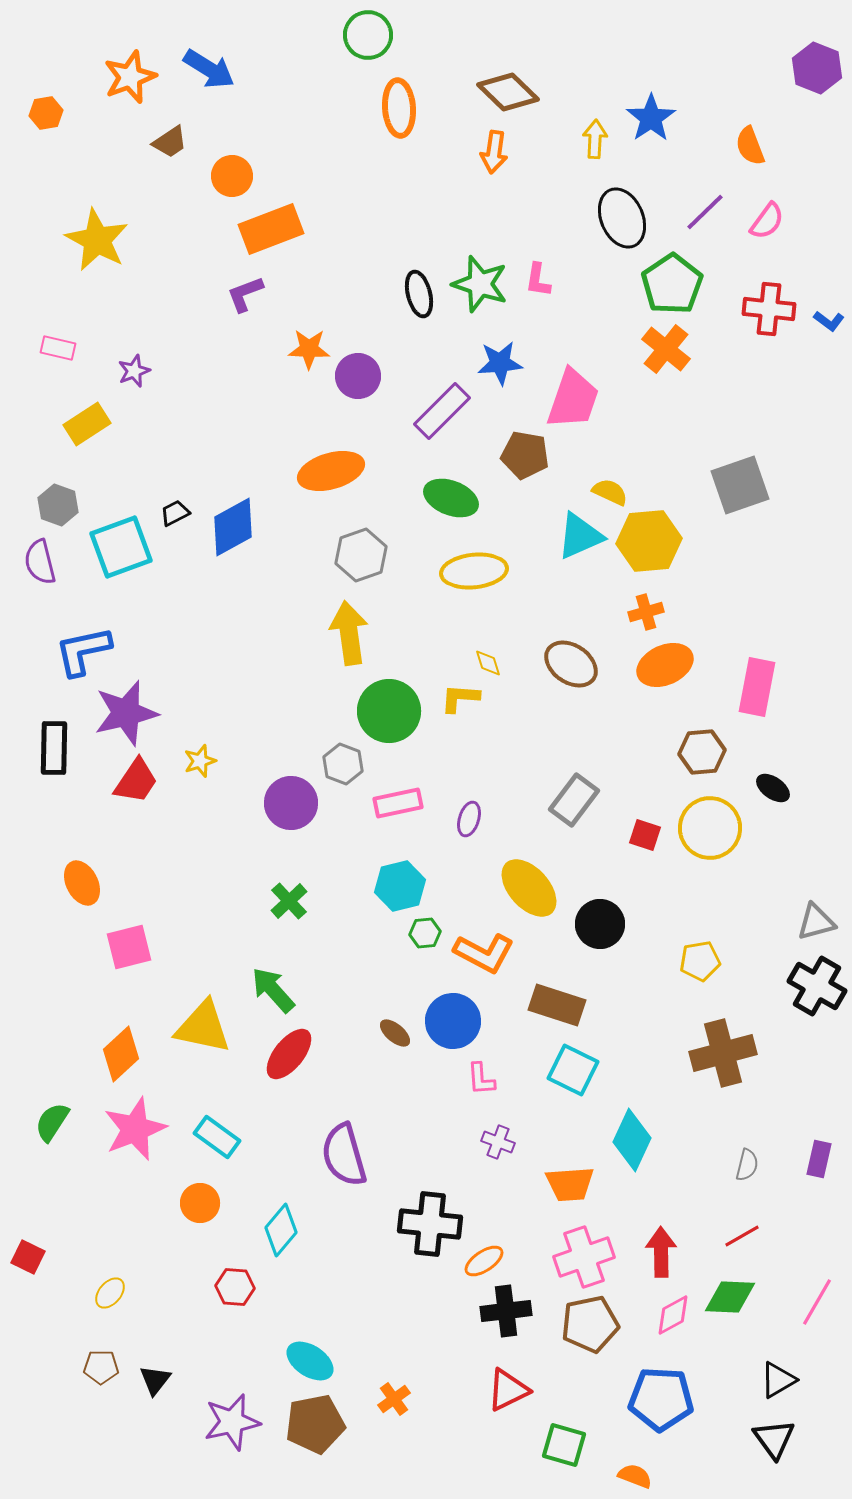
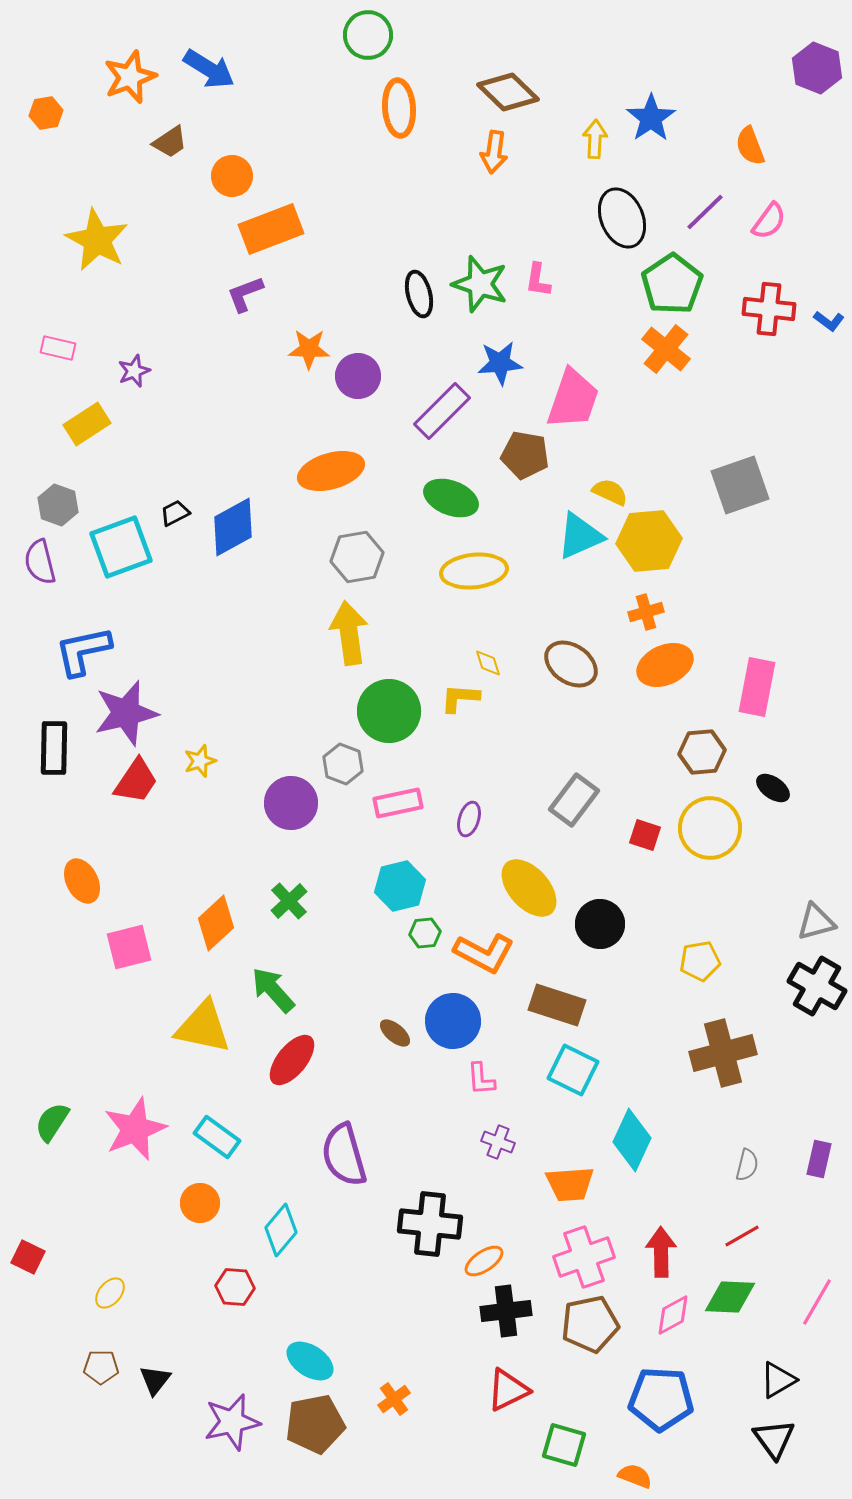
pink semicircle at (767, 221): moved 2 px right
gray hexagon at (361, 555): moved 4 px left, 2 px down; rotated 9 degrees clockwise
orange ellipse at (82, 883): moved 2 px up
orange diamond at (121, 1054): moved 95 px right, 131 px up
red ellipse at (289, 1054): moved 3 px right, 6 px down
